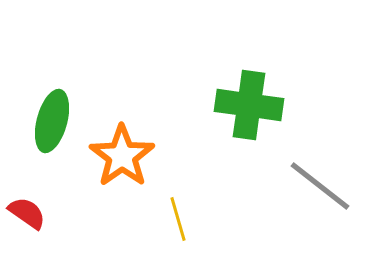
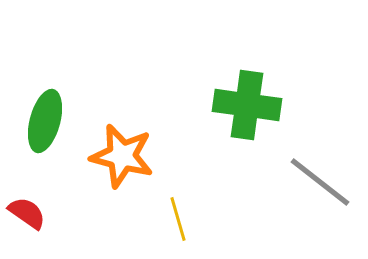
green cross: moved 2 px left
green ellipse: moved 7 px left
orange star: rotated 22 degrees counterclockwise
gray line: moved 4 px up
